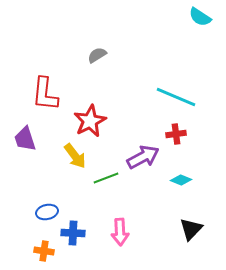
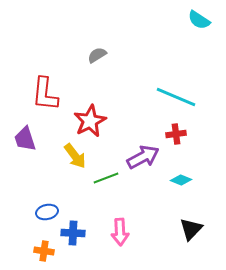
cyan semicircle: moved 1 px left, 3 px down
